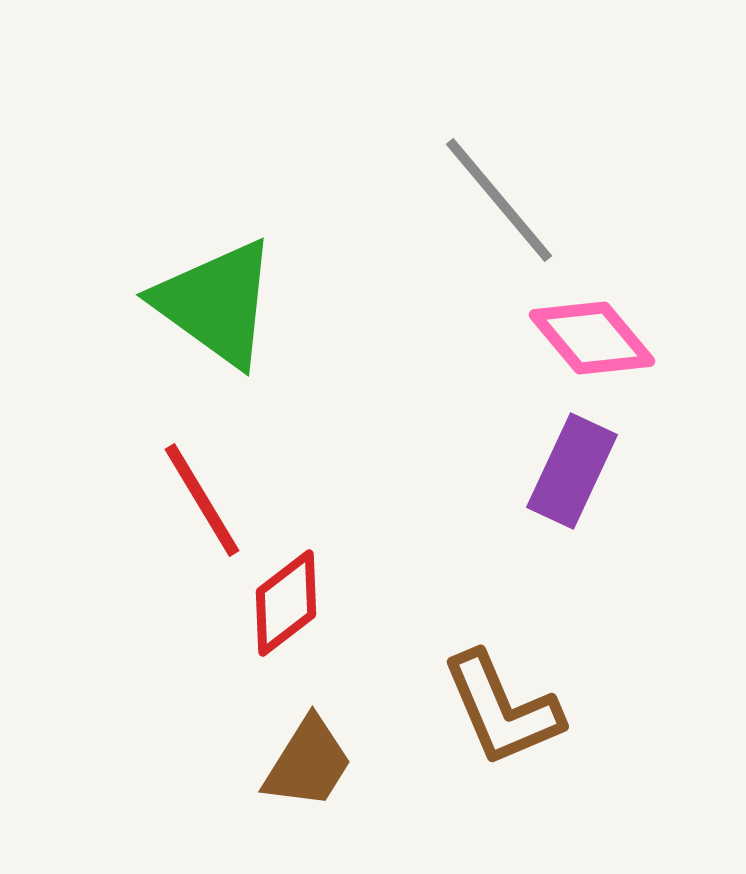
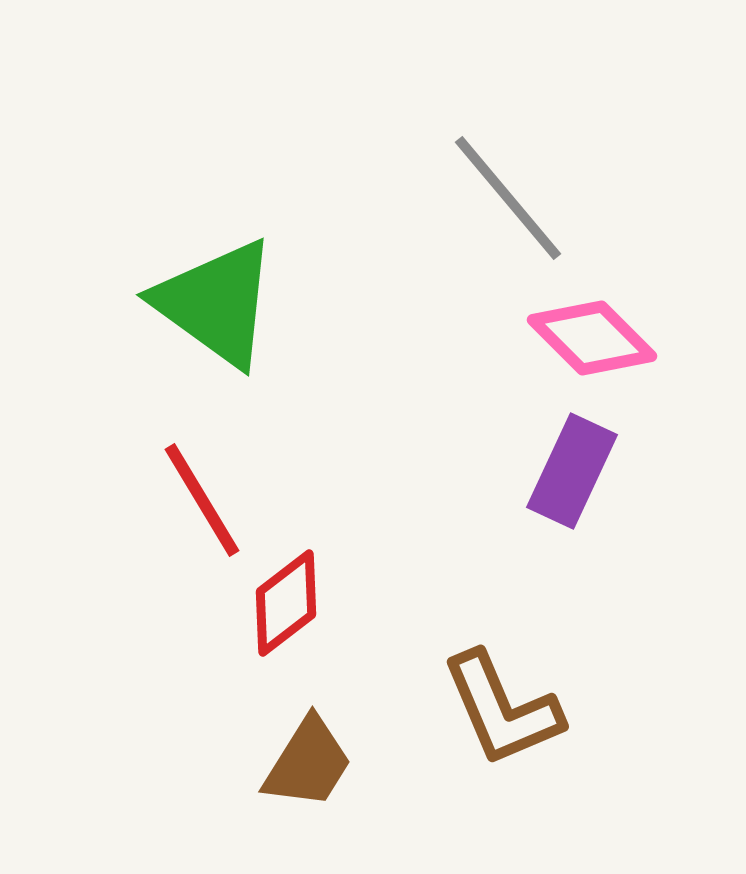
gray line: moved 9 px right, 2 px up
pink diamond: rotated 5 degrees counterclockwise
